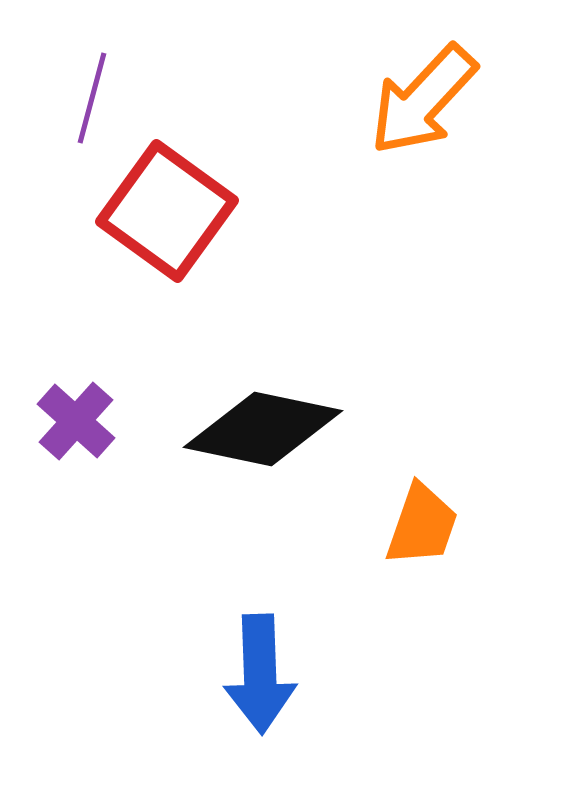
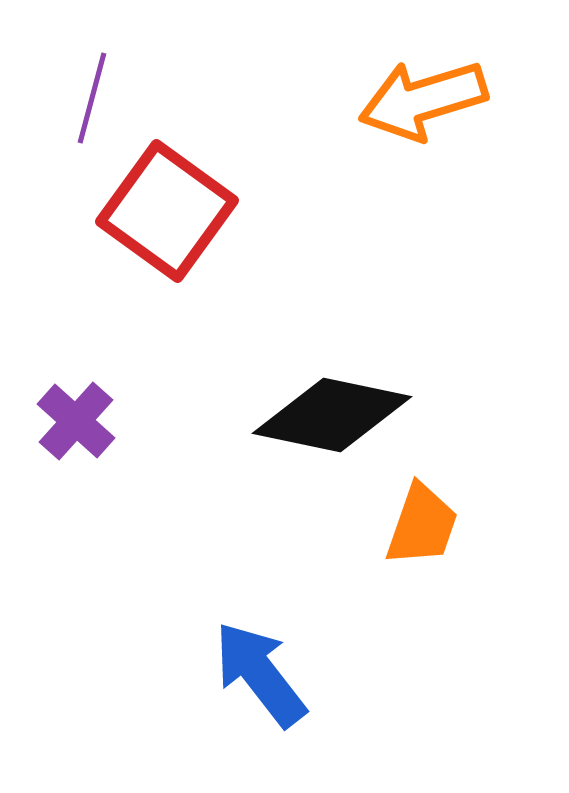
orange arrow: rotated 30 degrees clockwise
black diamond: moved 69 px right, 14 px up
blue arrow: rotated 144 degrees clockwise
